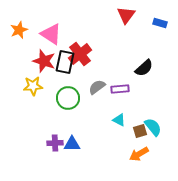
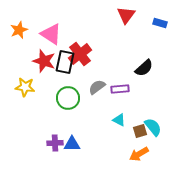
yellow star: moved 8 px left, 1 px down; rotated 12 degrees clockwise
